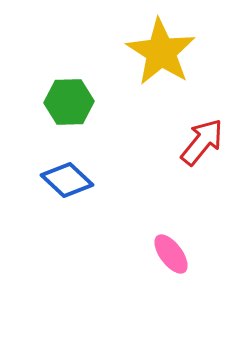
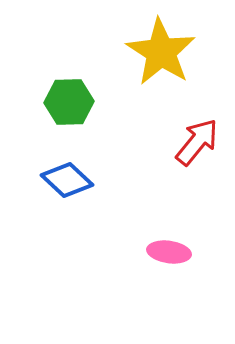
red arrow: moved 5 px left
pink ellipse: moved 2 px left, 2 px up; rotated 45 degrees counterclockwise
